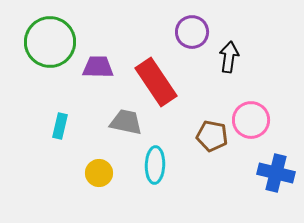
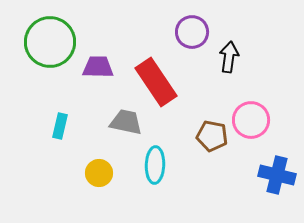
blue cross: moved 1 px right, 2 px down
